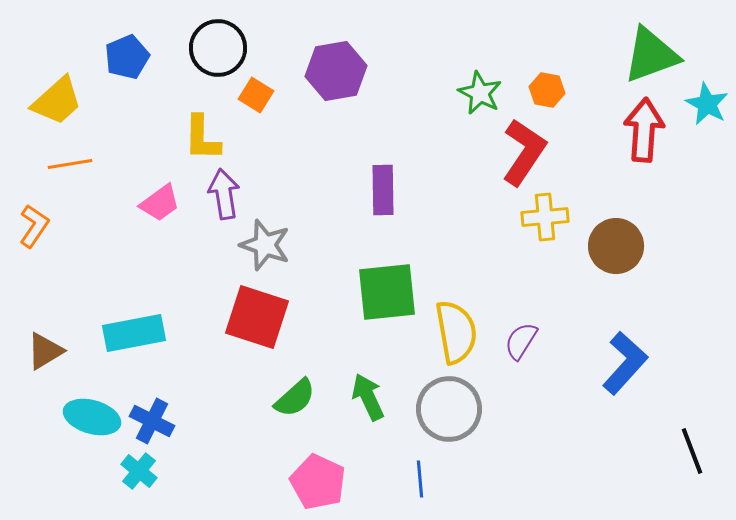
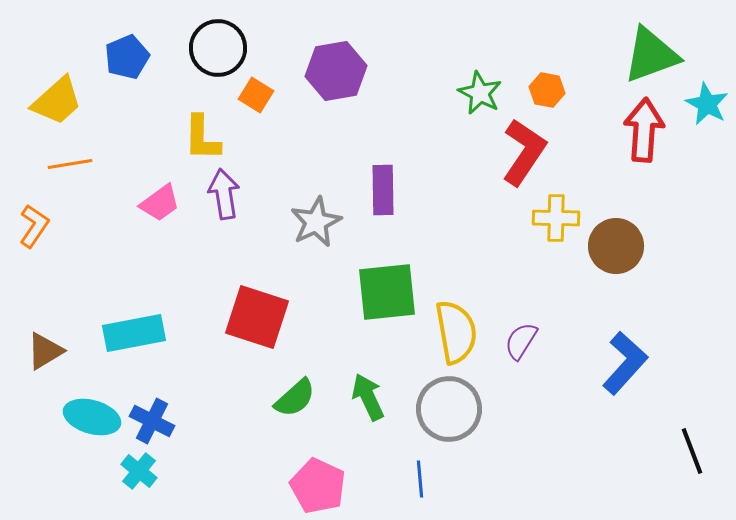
yellow cross: moved 11 px right, 1 px down; rotated 6 degrees clockwise
gray star: moved 51 px right, 23 px up; rotated 27 degrees clockwise
pink pentagon: moved 4 px down
